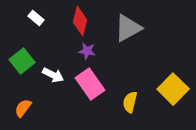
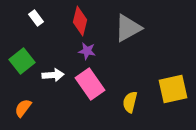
white rectangle: rotated 14 degrees clockwise
white arrow: rotated 30 degrees counterclockwise
yellow square: rotated 32 degrees clockwise
